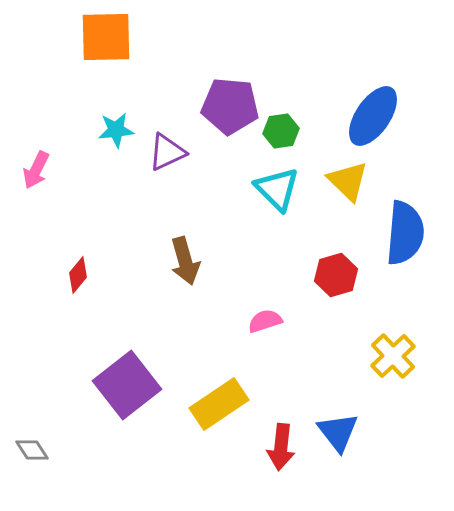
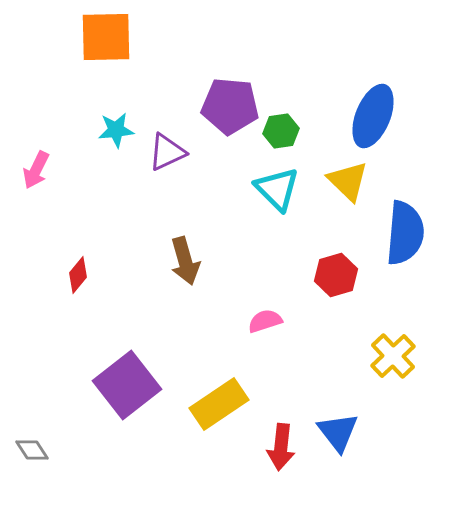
blue ellipse: rotated 12 degrees counterclockwise
